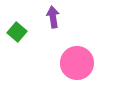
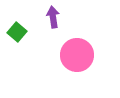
pink circle: moved 8 px up
